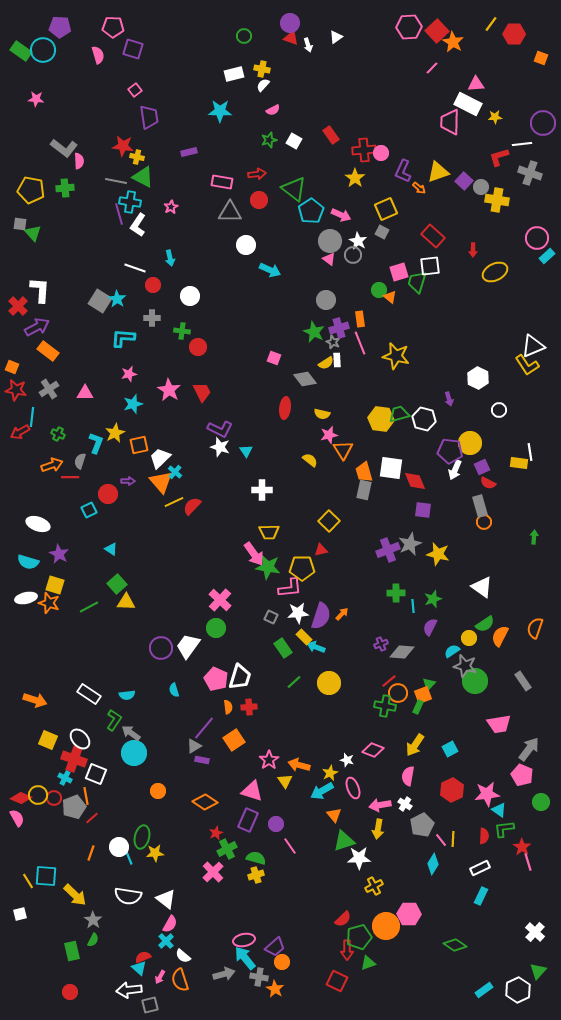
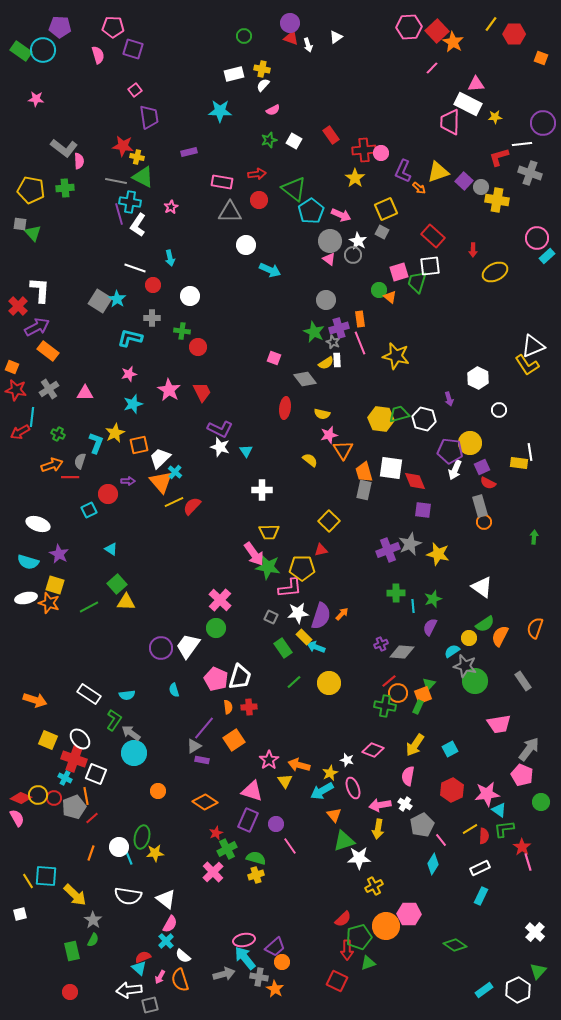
cyan L-shape at (123, 338): moved 7 px right; rotated 10 degrees clockwise
yellow line at (453, 839): moved 17 px right, 10 px up; rotated 56 degrees clockwise
